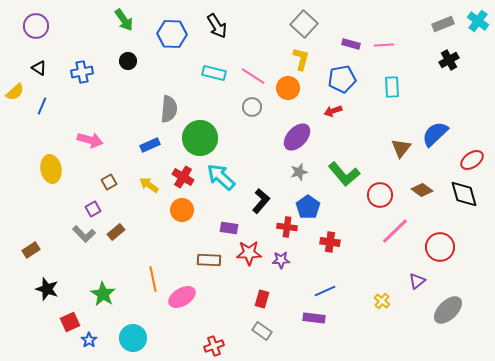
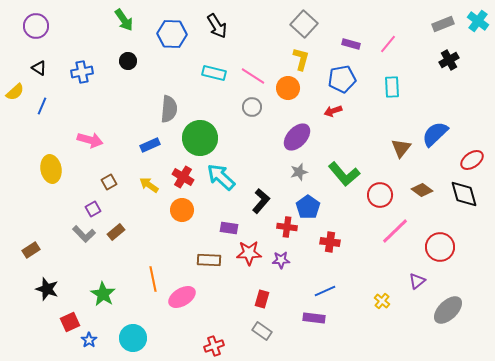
pink line at (384, 45): moved 4 px right, 1 px up; rotated 48 degrees counterclockwise
